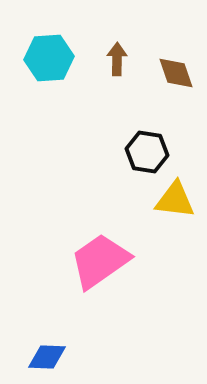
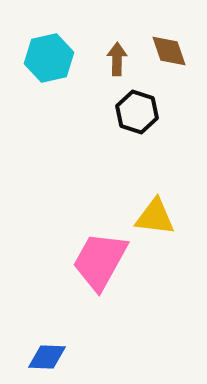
cyan hexagon: rotated 9 degrees counterclockwise
brown diamond: moved 7 px left, 22 px up
black hexagon: moved 10 px left, 40 px up; rotated 9 degrees clockwise
yellow triangle: moved 20 px left, 17 px down
pink trapezoid: rotated 26 degrees counterclockwise
